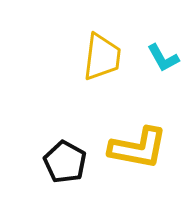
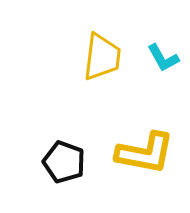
yellow L-shape: moved 7 px right, 5 px down
black pentagon: moved 1 px left; rotated 9 degrees counterclockwise
